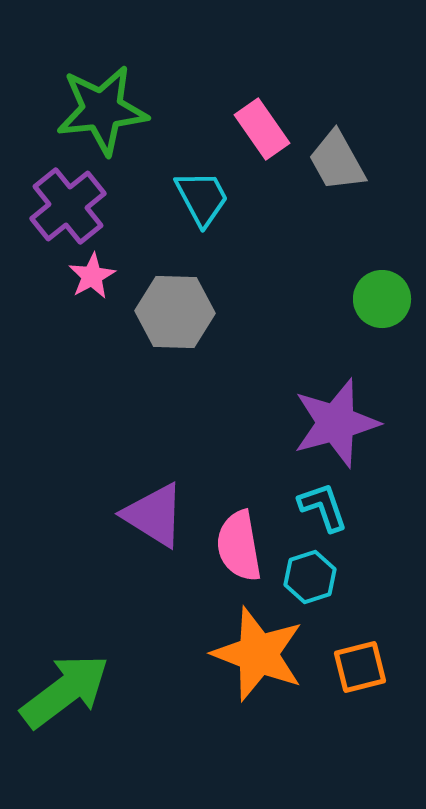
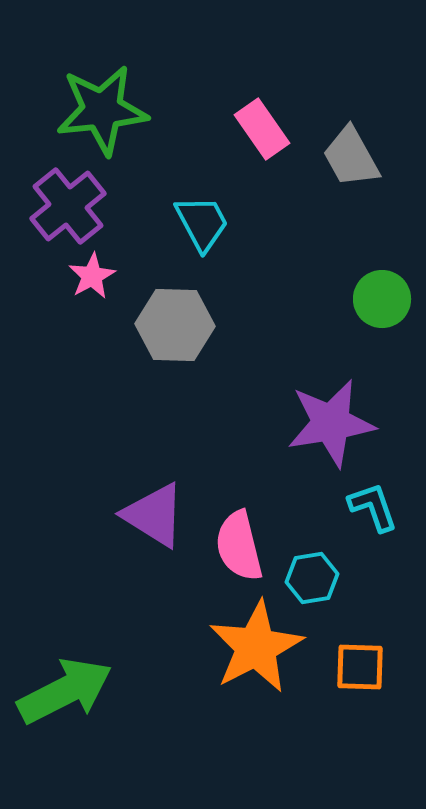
gray trapezoid: moved 14 px right, 4 px up
cyan trapezoid: moved 25 px down
gray hexagon: moved 13 px down
purple star: moved 5 px left; rotated 6 degrees clockwise
cyan L-shape: moved 50 px right
pink semicircle: rotated 4 degrees counterclockwise
cyan hexagon: moved 2 px right, 1 px down; rotated 9 degrees clockwise
orange star: moved 2 px left, 7 px up; rotated 24 degrees clockwise
orange square: rotated 16 degrees clockwise
green arrow: rotated 10 degrees clockwise
